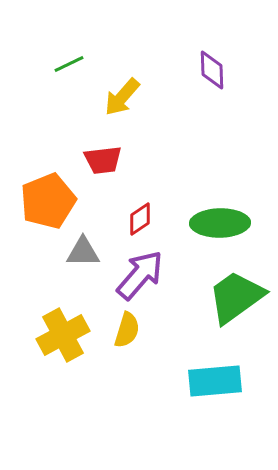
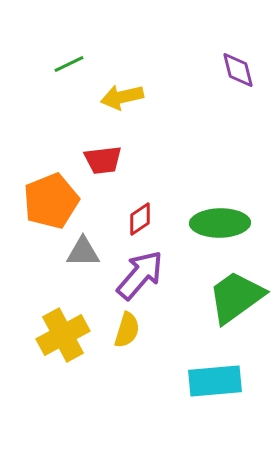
purple diamond: moved 26 px right; rotated 12 degrees counterclockwise
yellow arrow: rotated 36 degrees clockwise
orange pentagon: moved 3 px right
